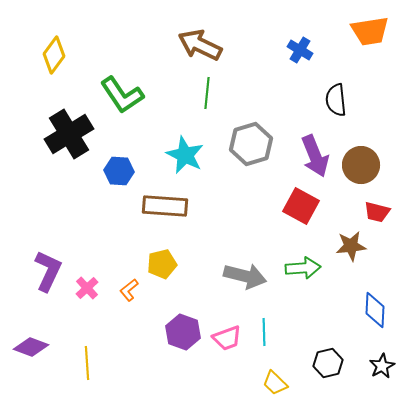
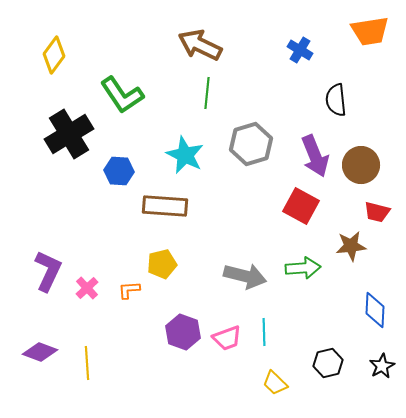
orange L-shape: rotated 35 degrees clockwise
purple diamond: moved 9 px right, 5 px down
